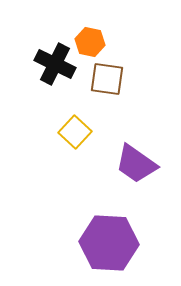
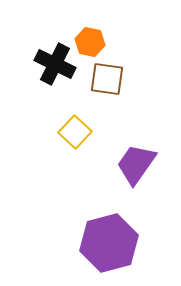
purple trapezoid: rotated 90 degrees clockwise
purple hexagon: rotated 18 degrees counterclockwise
